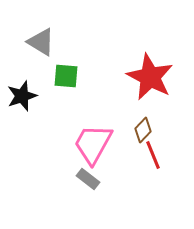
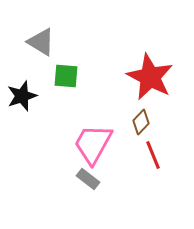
brown diamond: moved 2 px left, 8 px up
